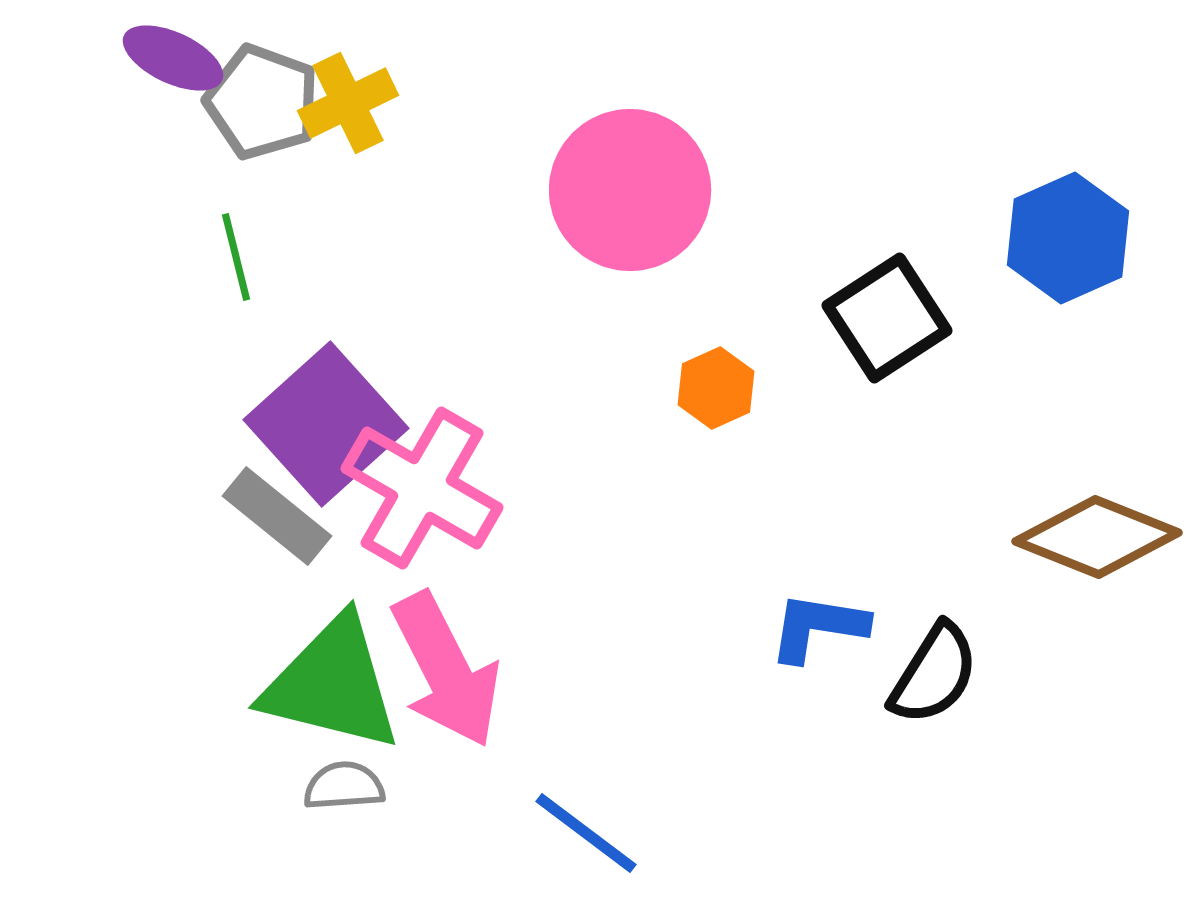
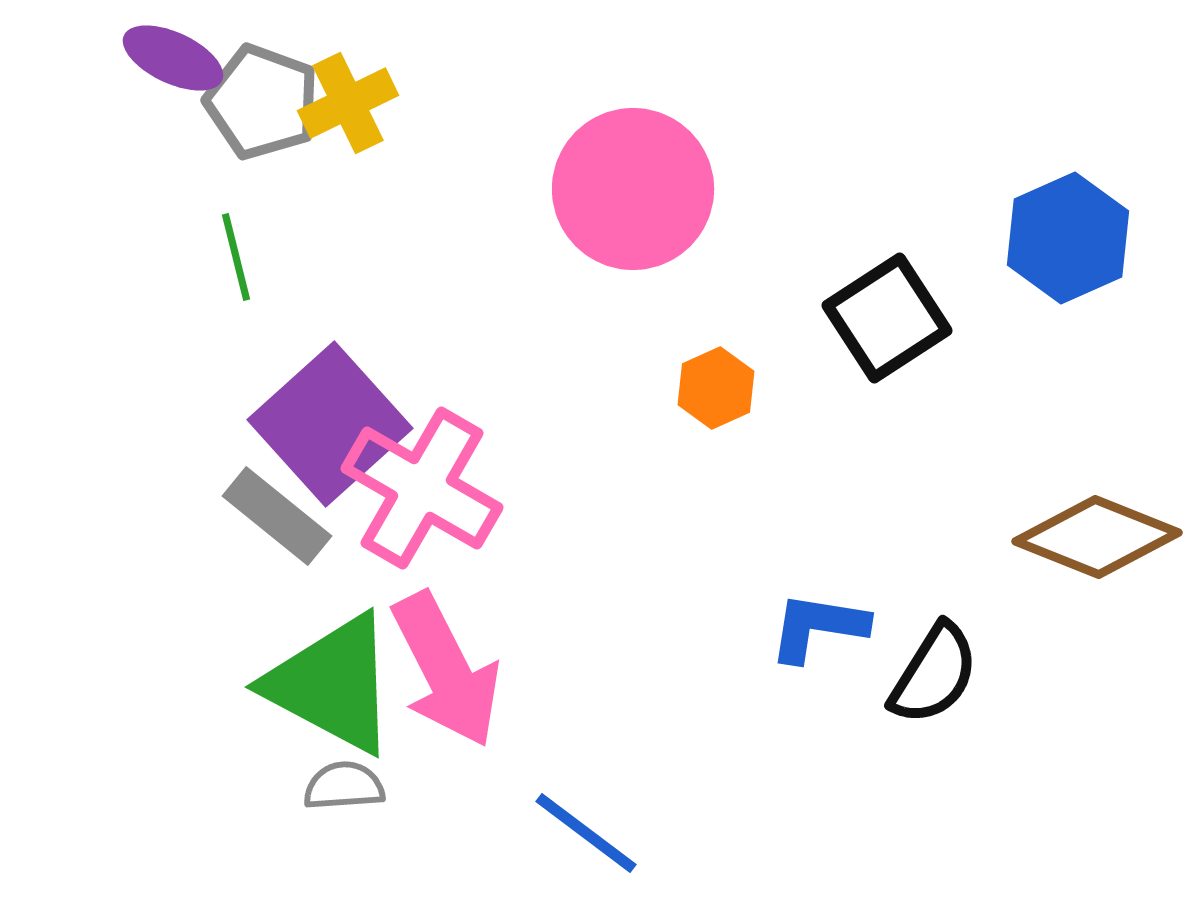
pink circle: moved 3 px right, 1 px up
purple square: moved 4 px right
green triangle: rotated 14 degrees clockwise
